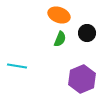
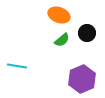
green semicircle: moved 2 px right, 1 px down; rotated 28 degrees clockwise
